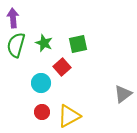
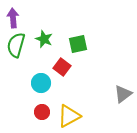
green star: moved 4 px up
red square: rotated 12 degrees counterclockwise
